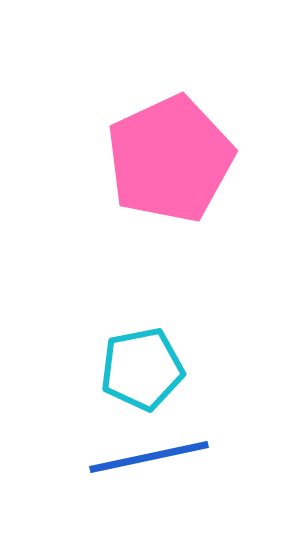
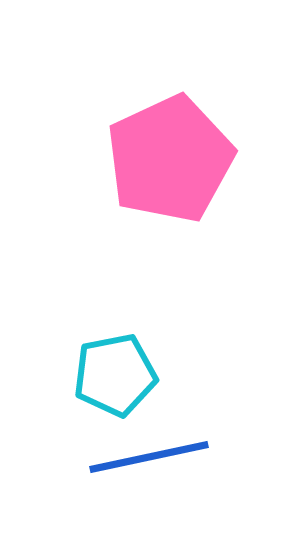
cyan pentagon: moved 27 px left, 6 px down
